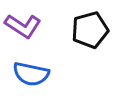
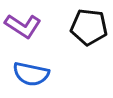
black pentagon: moved 1 px left, 3 px up; rotated 21 degrees clockwise
